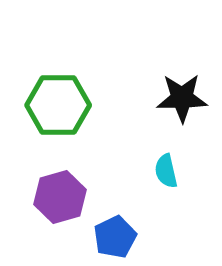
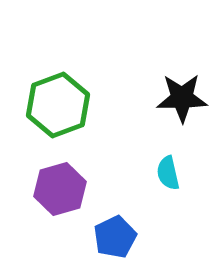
green hexagon: rotated 20 degrees counterclockwise
cyan semicircle: moved 2 px right, 2 px down
purple hexagon: moved 8 px up
